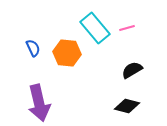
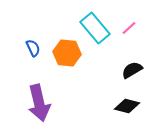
pink line: moved 2 px right; rotated 28 degrees counterclockwise
